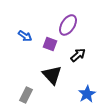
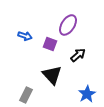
blue arrow: rotated 16 degrees counterclockwise
